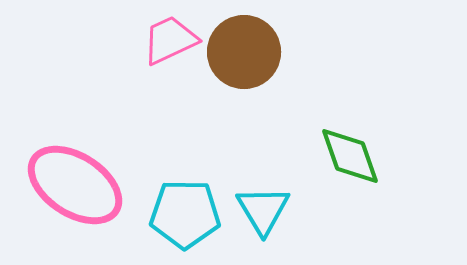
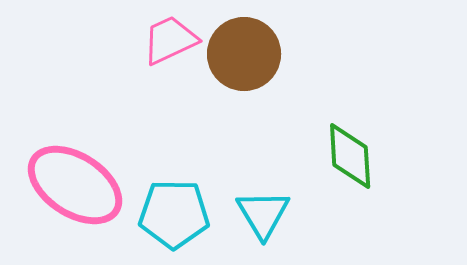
brown circle: moved 2 px down
green diamond: rotated 16 degrees clockwise
cyan triangle: moved 4 px down
cyan pentagon: moved 11 px left
